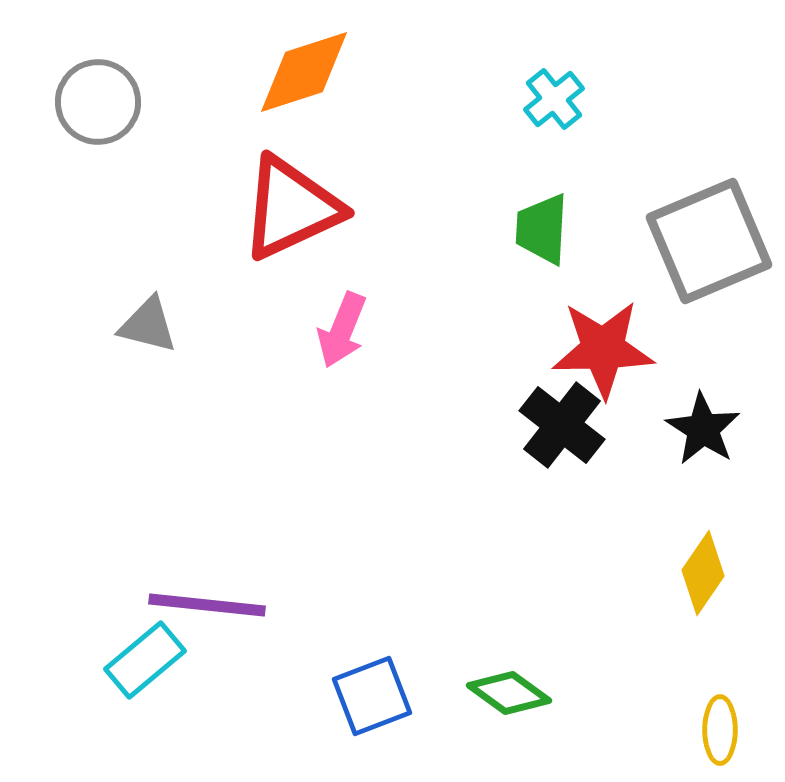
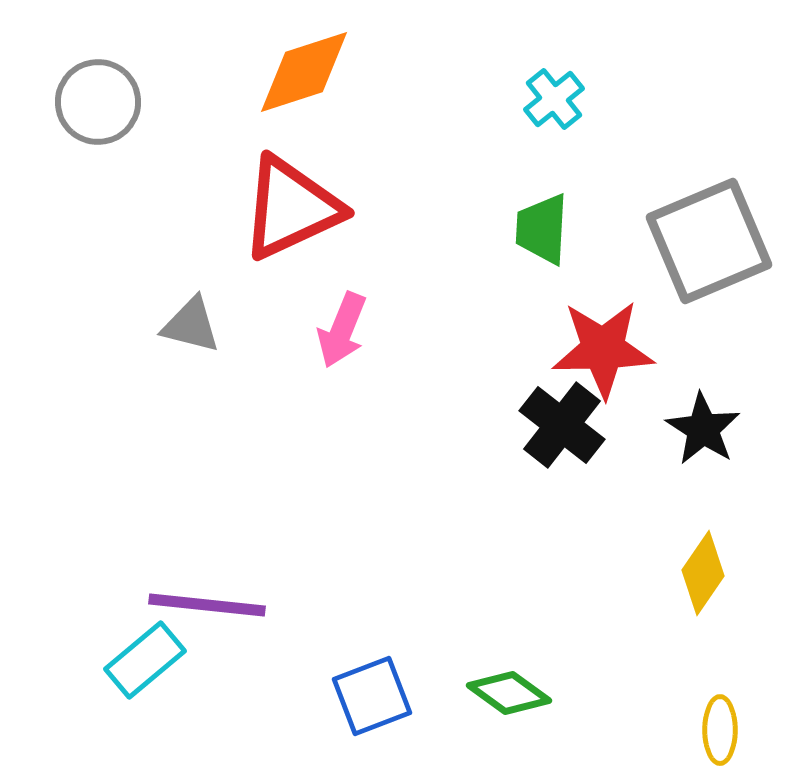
gray triangle: moved 43 px right
